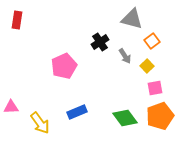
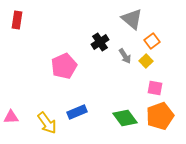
gray triangle: rotated 25 degrees clockwise
yellow square: moved 1 px left, 5 px up
pink square: rotated 21 degrees clockwise
pink triangle: moved 10 px down
yellow arrow: moved 7 px right
